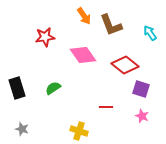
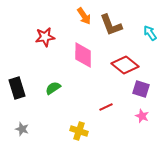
pink diamond: rotated 36 degrees clockwise
red line: rotated 24 degrees counterclockwise
